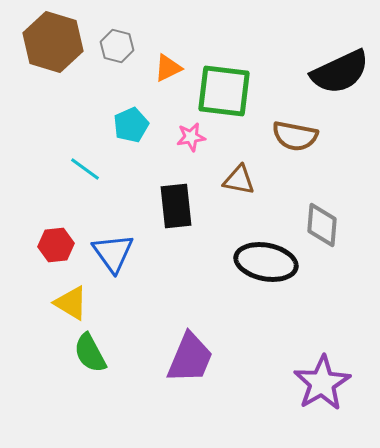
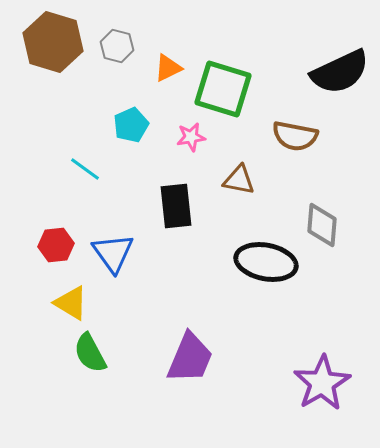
green square: moved 1 px left, 2 px up; rotated 10 degrees clockwise
